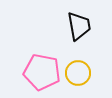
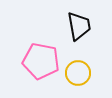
pink pentagon: moved 1 px left, 11 px up
